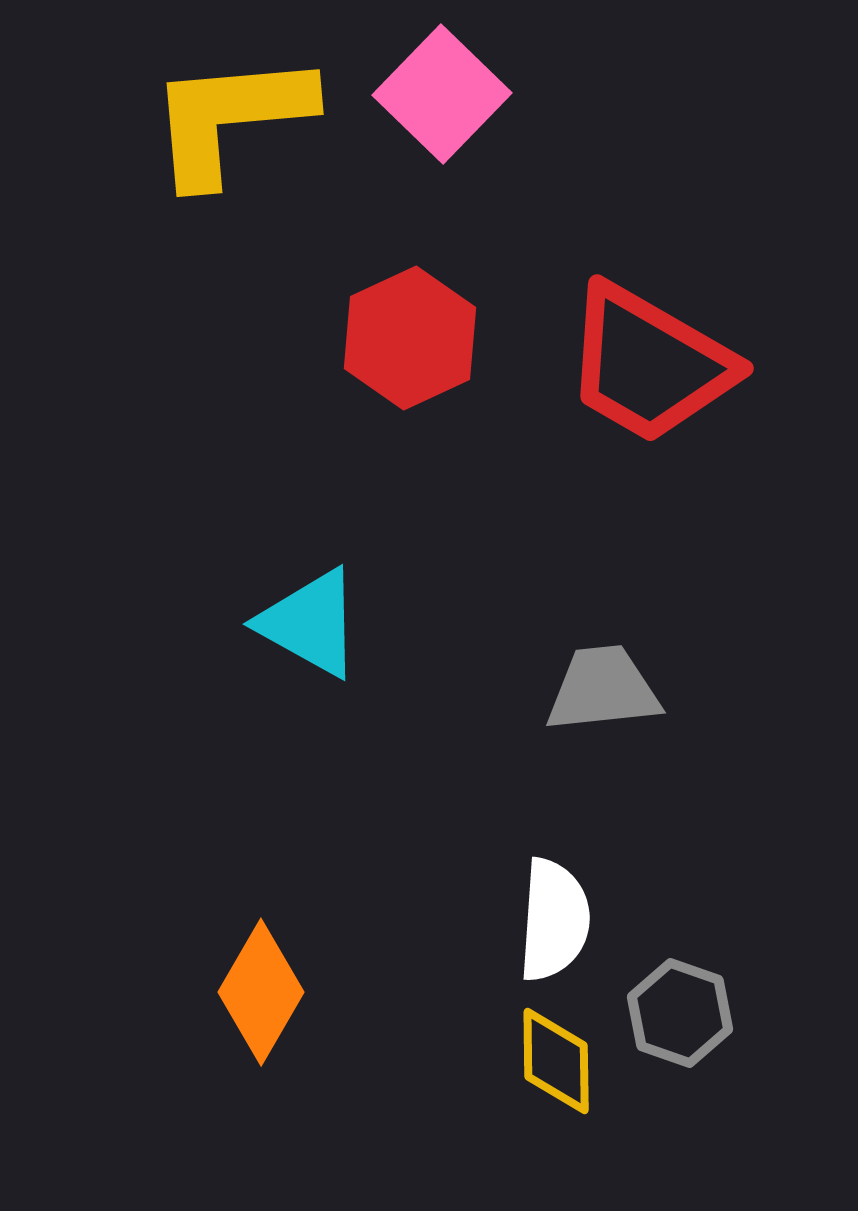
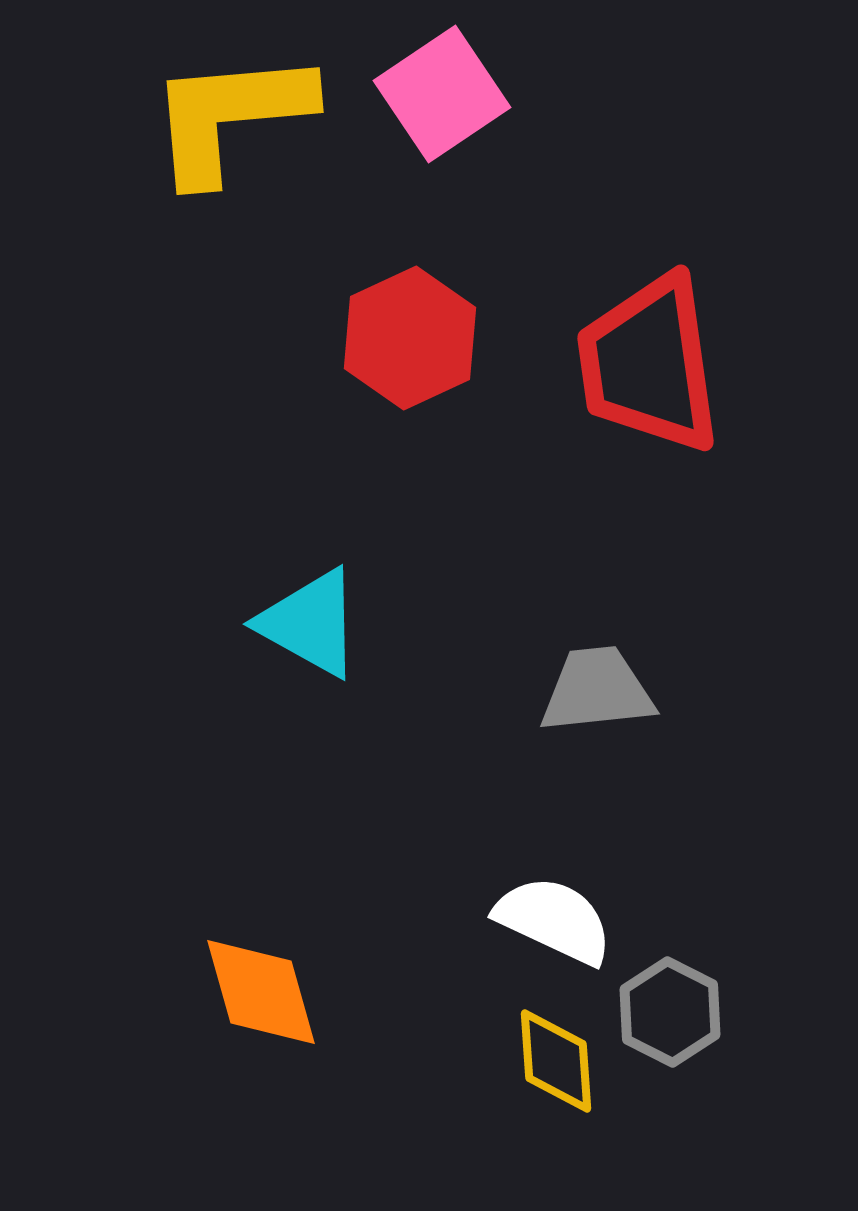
pink square: rotated 12 degrees clockwise
yellow L-shape: moved 2 px up
red trapezoid: rotated 52 degrees clockwise
gray trapezoid: moved 6 px left, 1 px down
white semicircle: rotated 69 degrees counterclockwise
orange diamond: rotated 46 degrees counterclockwise
gray hexagon: moved 10 px left, 1 px up; rotated 8 degrees clockwise
yellow diamond: rotated 3 degrees counterclockwise
